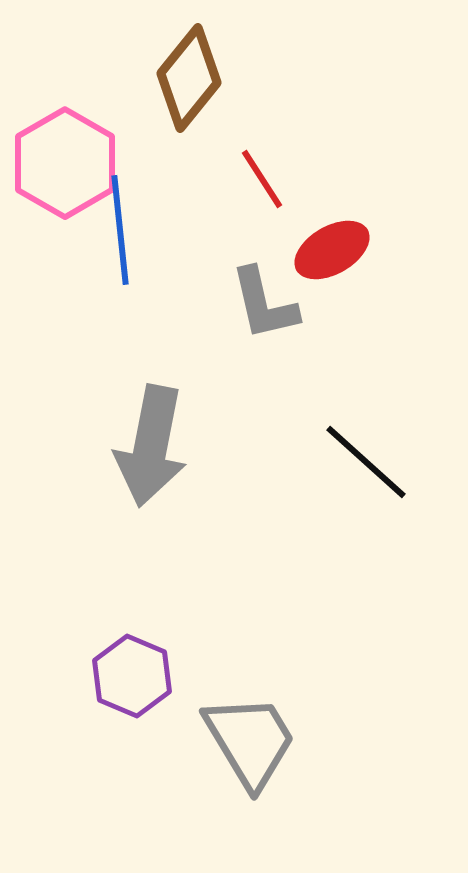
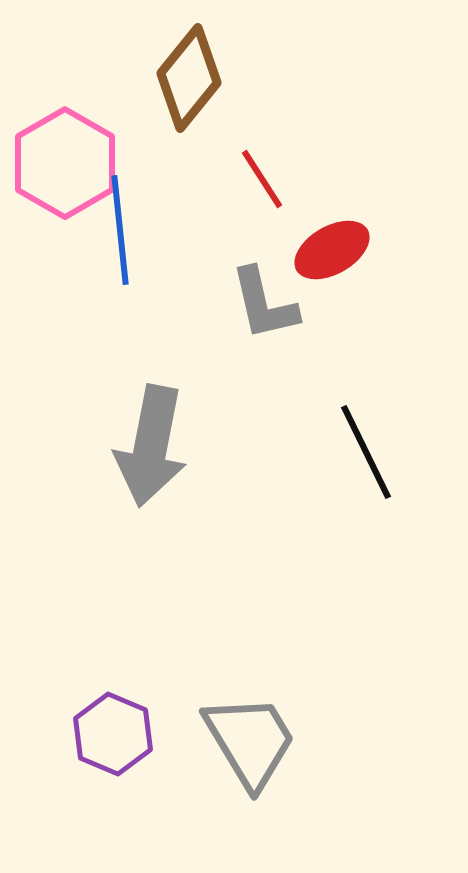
black line: moved 10 px up; rotated 22 degrees clockwise
purple hexagon: moved 19 px left, 58 px down
